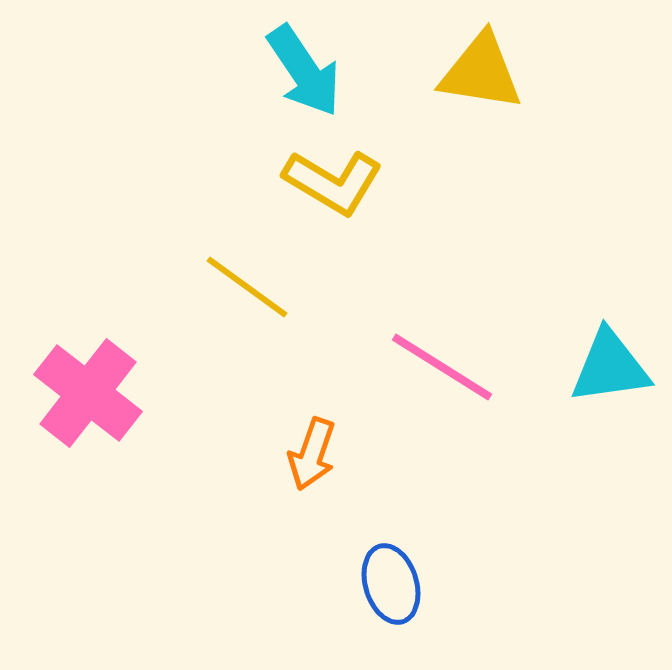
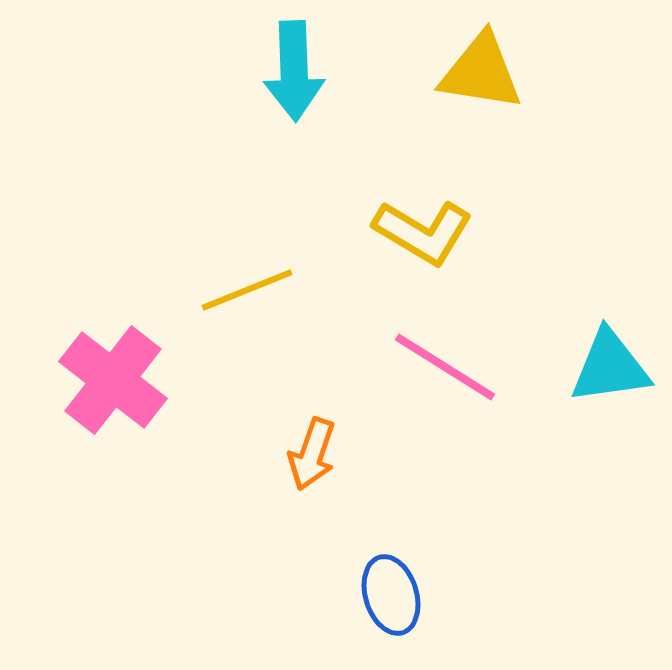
cyan arrow: moved 10 px left; rotated 32 degrees clockwise
yellow L-shape: moved 90 px right, 50 px down
yellow line: moved 3 px down; rotated 58 degrees counterclockwise
pink line: moved 3 px right
pink cross: moved 25 px right, 13 px up
blue ellipse: moved 11 px down
